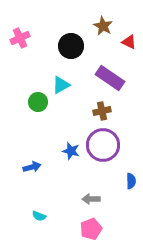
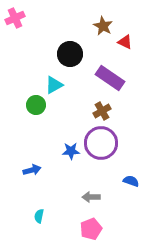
pink cross: moved 5 px left, 20 px up
red triangle: moved 4 px left
black circle: moved 1 px left, 8 px down
cyan triangle: moved 7 px left
green circle: moved 2 px left, 3 px down
brown cross: rotated 18 degrees counterclockwise
purple circle: moved 2 px left, 2 px up
blue star: rotated 18 degrees counterclockwise
blue arrow: moved 3 px down
blue semicircle: rotated 70 degrees counterclockwise
gray arrow: moved 2 px up
cyan semicircle: rotated 80 degrees clockwise
